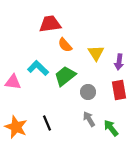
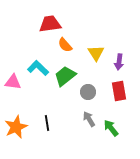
red rectangle: moved 1 px down
black line: rotated 14 degrees clockwise
orange star: rotated 25 degrees clockwise
